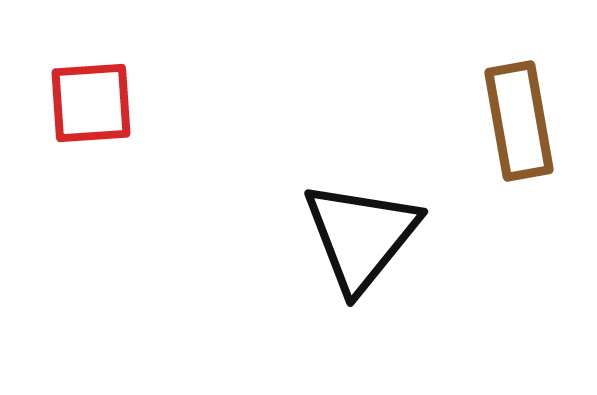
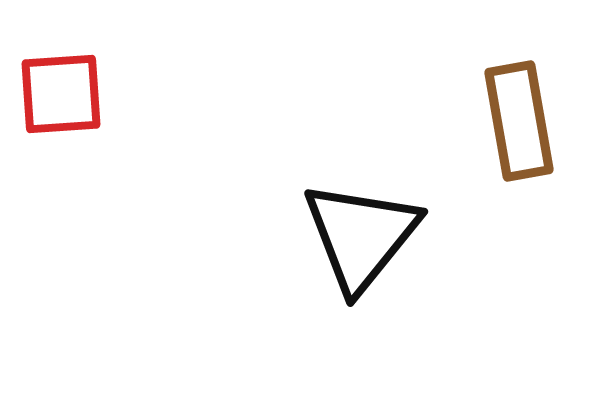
red square: moved 30 px left, 9 px up
